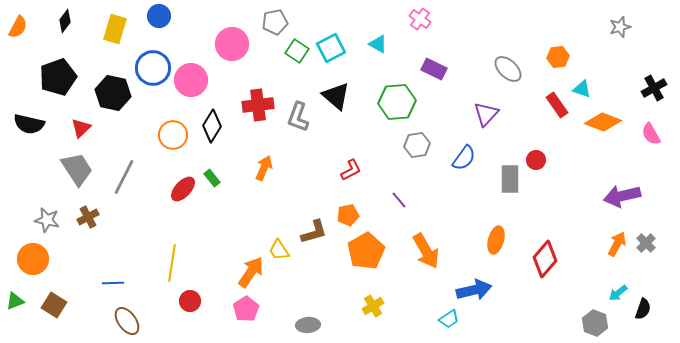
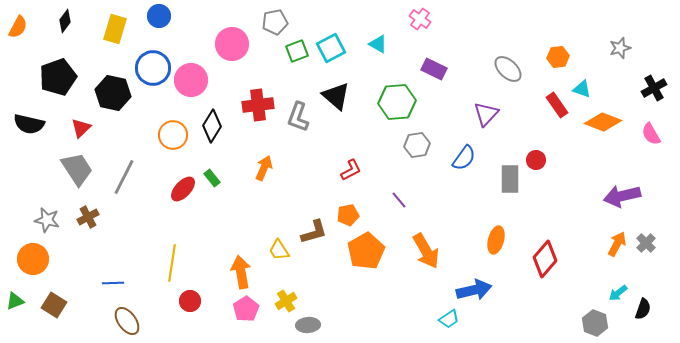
gray star at (620, 27): moved 21 px down
green square at (297, 51): rotated 35 degrees clockwise
orange arrow at (251, 272): moved 10 px left; rotated 44 degrees counterclockwise
yellow cross at (373, 306): moved 87 px left, 5 px up
